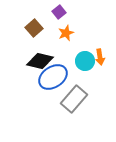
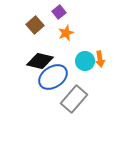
brown square: moved 1 px right, 3 px up
orange arrow: moved 2 px down
